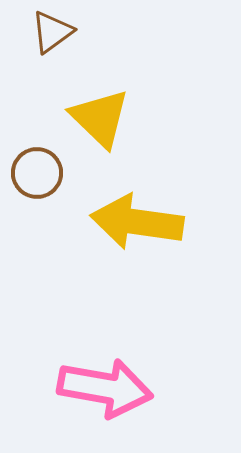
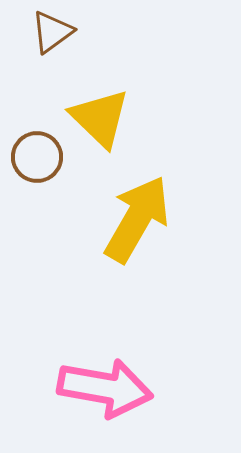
brown circle: moved 16 px up
yellow arrow: moved 3 px up; rotated 112 degrees clockwise
